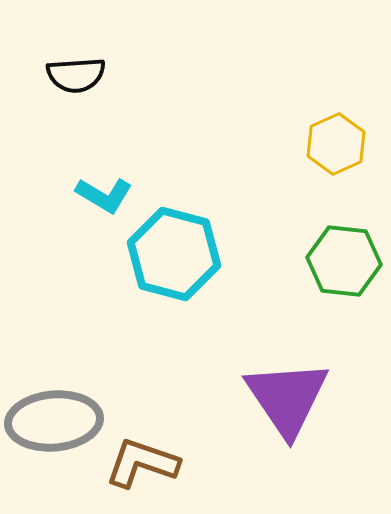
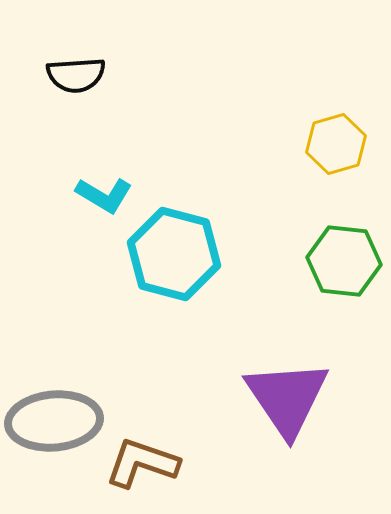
yellow hexagon: rotated 8 degrees clockwise
